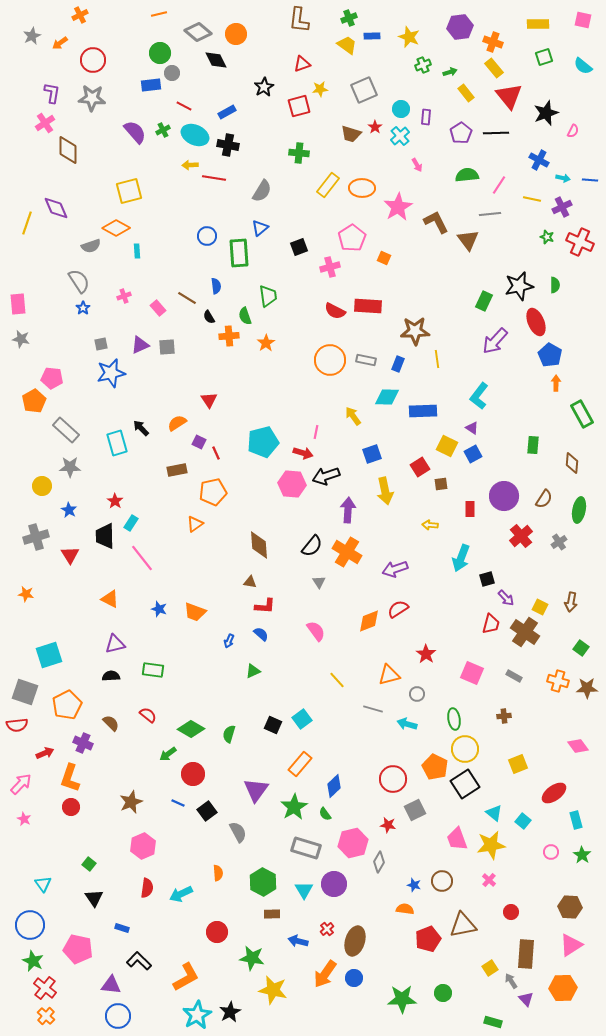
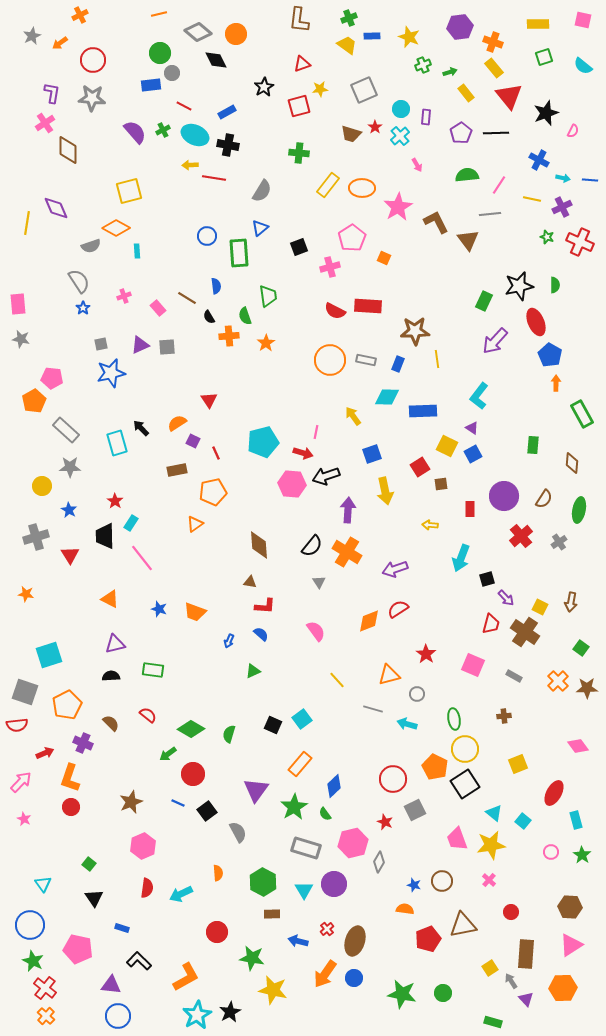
yellow line at (27, 223): rotated 10 degrees counterclockwise
purple square at (199, 442): moved 6 px left, 1 px up
pink square at (472, 673): moved 1 px right, 8 px up
orange cross at (558, 681): rotated 30 degrees clockwise
pink arrow at (21, 784): moved 2 px up
red ellipse at (554, 793): rotated 25 degrees counterclockwise
red star at (388, 825): moved 3 px left, 3 px up; rotated 14 degrees clockwise
green star at (402, 999): moved 5 px up; rotated 12 degrees clockwise
